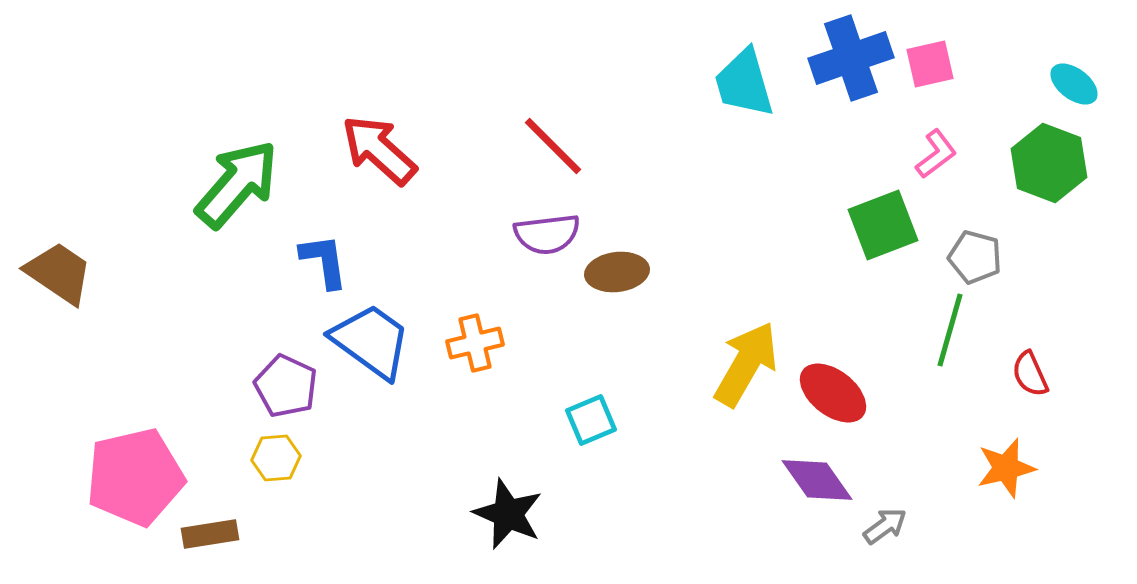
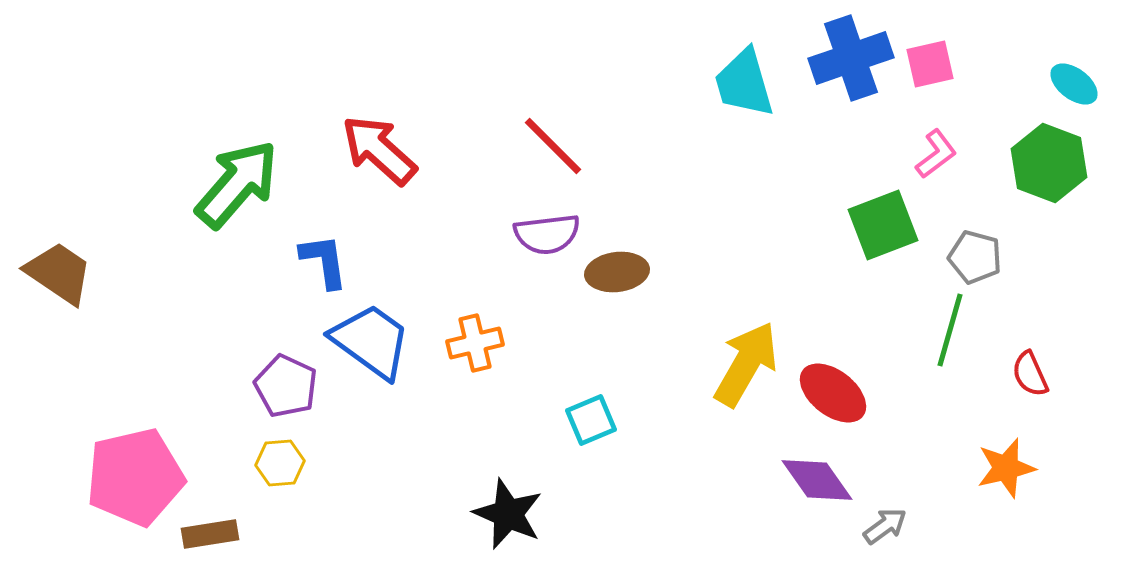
yellow hexagon: moved 4 px right, 5 px down
